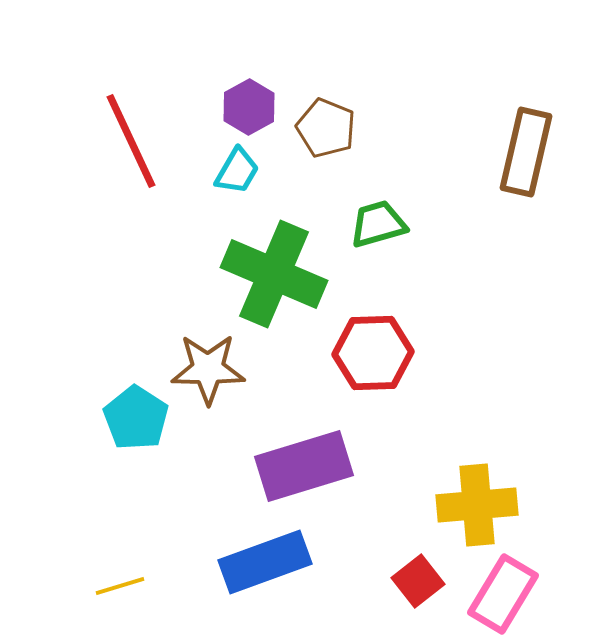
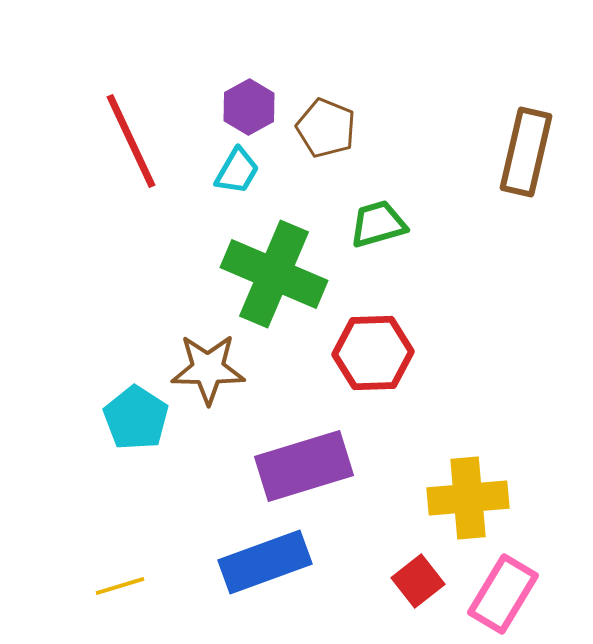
yellow cross: moved 9 px left, 7 px up
